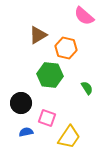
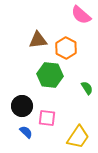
pink semicircle: moved 3 px left, 1 px up
brown triangle: moved 5 px down; rotated 24 degrees clockwise
orange hexagon: rotated 15 degrees clockwise
black circle: moved 1 px right, 3 px down
pink square: rotated 12 degrees counterclockwise
blue semicircle: rotated 56 degrees clockwise
yellow trapezoid: moved 9 px right
